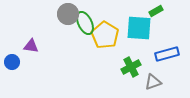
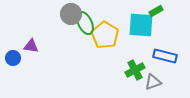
gray circle: moved 3 px right
cyan square: moved 2 px right, 3 px up
blue rectangle: moved 2 px left, 2 px down; rotated 30 degrees clockwise
blue circle: moved 1 px right, 4 px up
green cross: moved 4 px right, 3 px down
